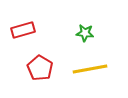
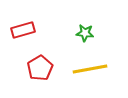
red pentagon: rotated 10 degrees clockwise
